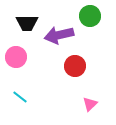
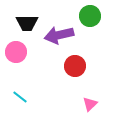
pink circle: moved 5 px up
